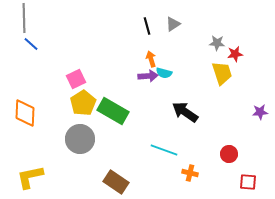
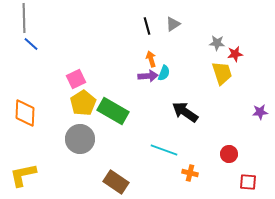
cyan semicircle: rotated 84 degrees counterclockwise
yellow L-shape: moved 7 px left, 2 px up
